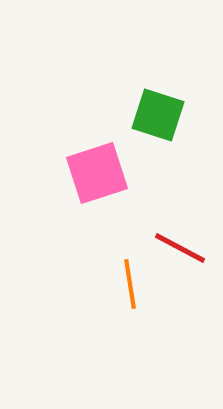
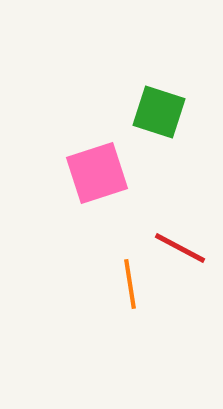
green square: moved 1 px right, 3 px up
